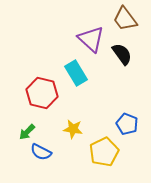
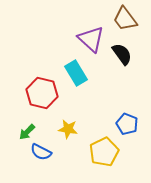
yellow star: moved 5 px left
